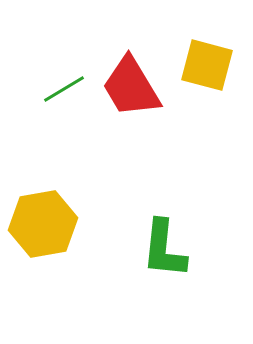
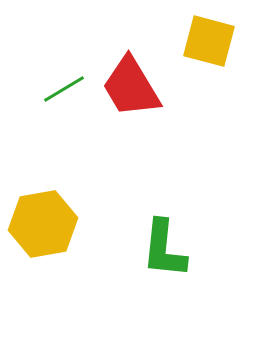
yellow square: moved 2 px right, 24 px up
